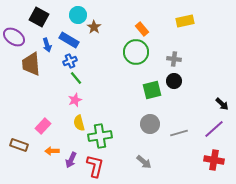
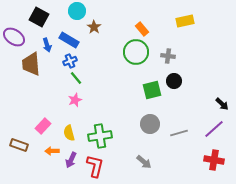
cyan circle: moved 1 px left, 4 px up
gray cross: moved 6 px left, 3 px up
yellow semicircle: moved 10 px left, 10 px down
